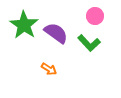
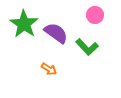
pink circle: moved 1 px up
green star: moved 1 px up
green L-shape: moved 2 px left, 4 px down
